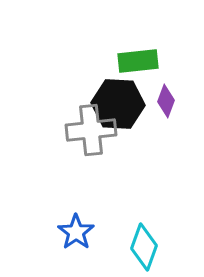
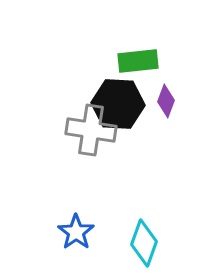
gray cross: rotated 15 degrees clockwise
cyan diamond: moved 4 px up
